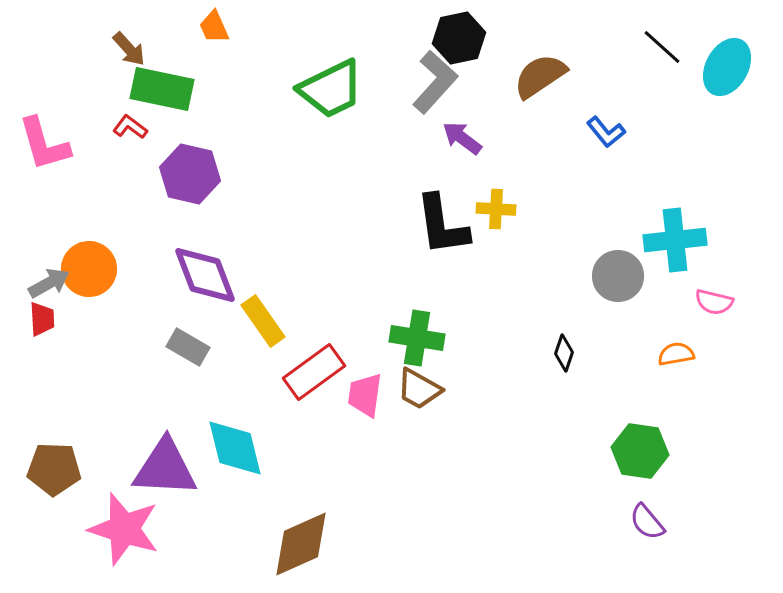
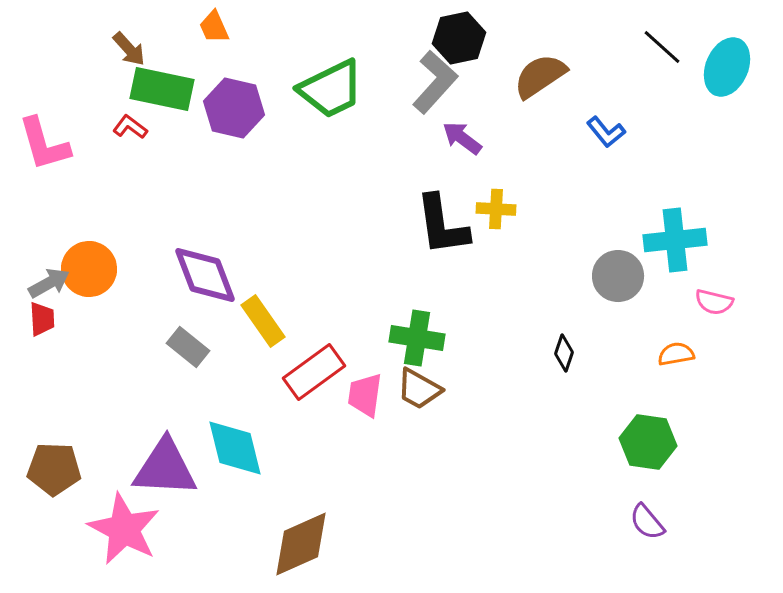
cyan ellipse: rotated 6 degrees counterclockwise
purple hexagon: moved 44 px right, 66 px up
gray rectangle: rotated 9 degrees clockwise
green hexagon: moved 8 px right, 9 px up
pink star: rotated 10 degrees clockwise
